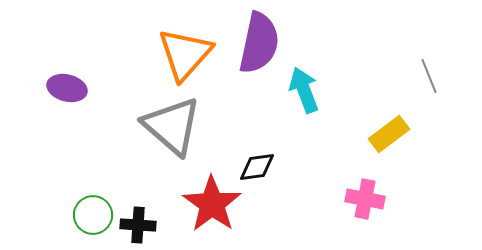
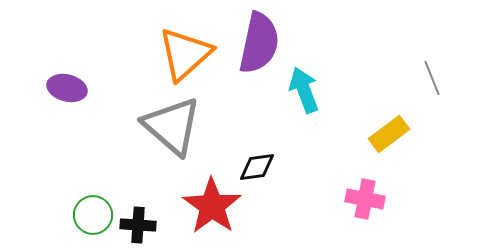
orange triangle: rotated 6 degrees clockwise
gray line: moved 3 px right, 2 px down
red star: moved 2 px down
